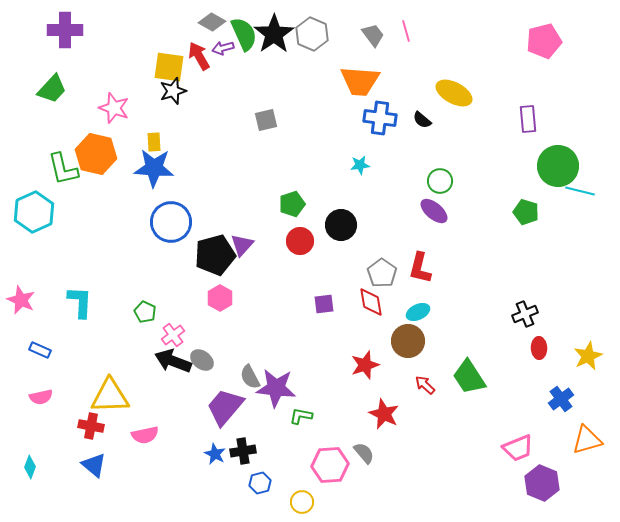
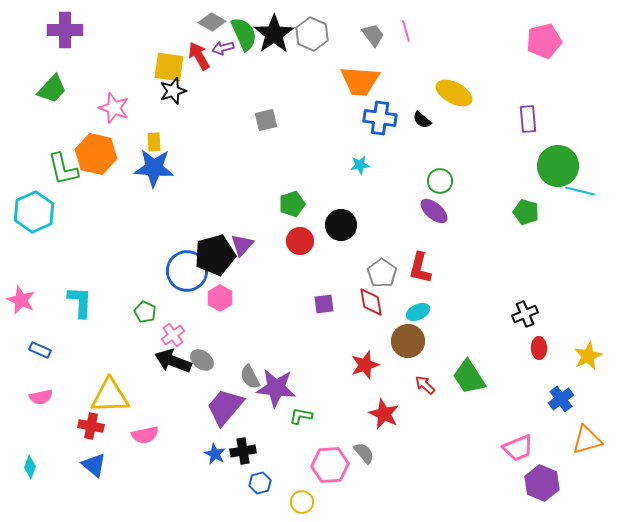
blue circle at (171, 222): moved 16 px right, 49 px down
